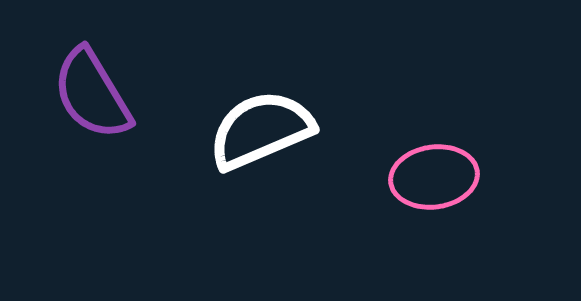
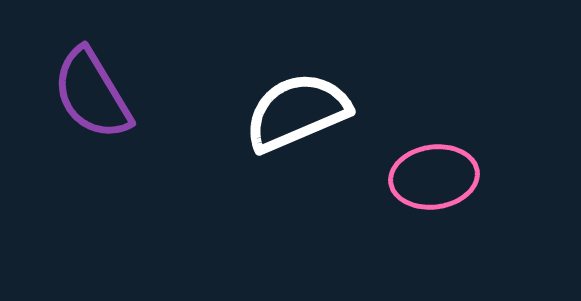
white semicircle: moved 36 px right, 18 px up
